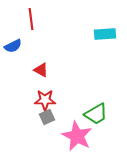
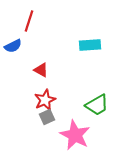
red line: moved 2 px left, 2 px down; rotated 25 degrees clockwise
cyan rectangle: moved 15 px left, 11 px down
red star: rotated 25 degrees counterclockwise
green trapezoid: moved 1 px right, 9 px up
pink star: moved 2 px left, 1 px up
